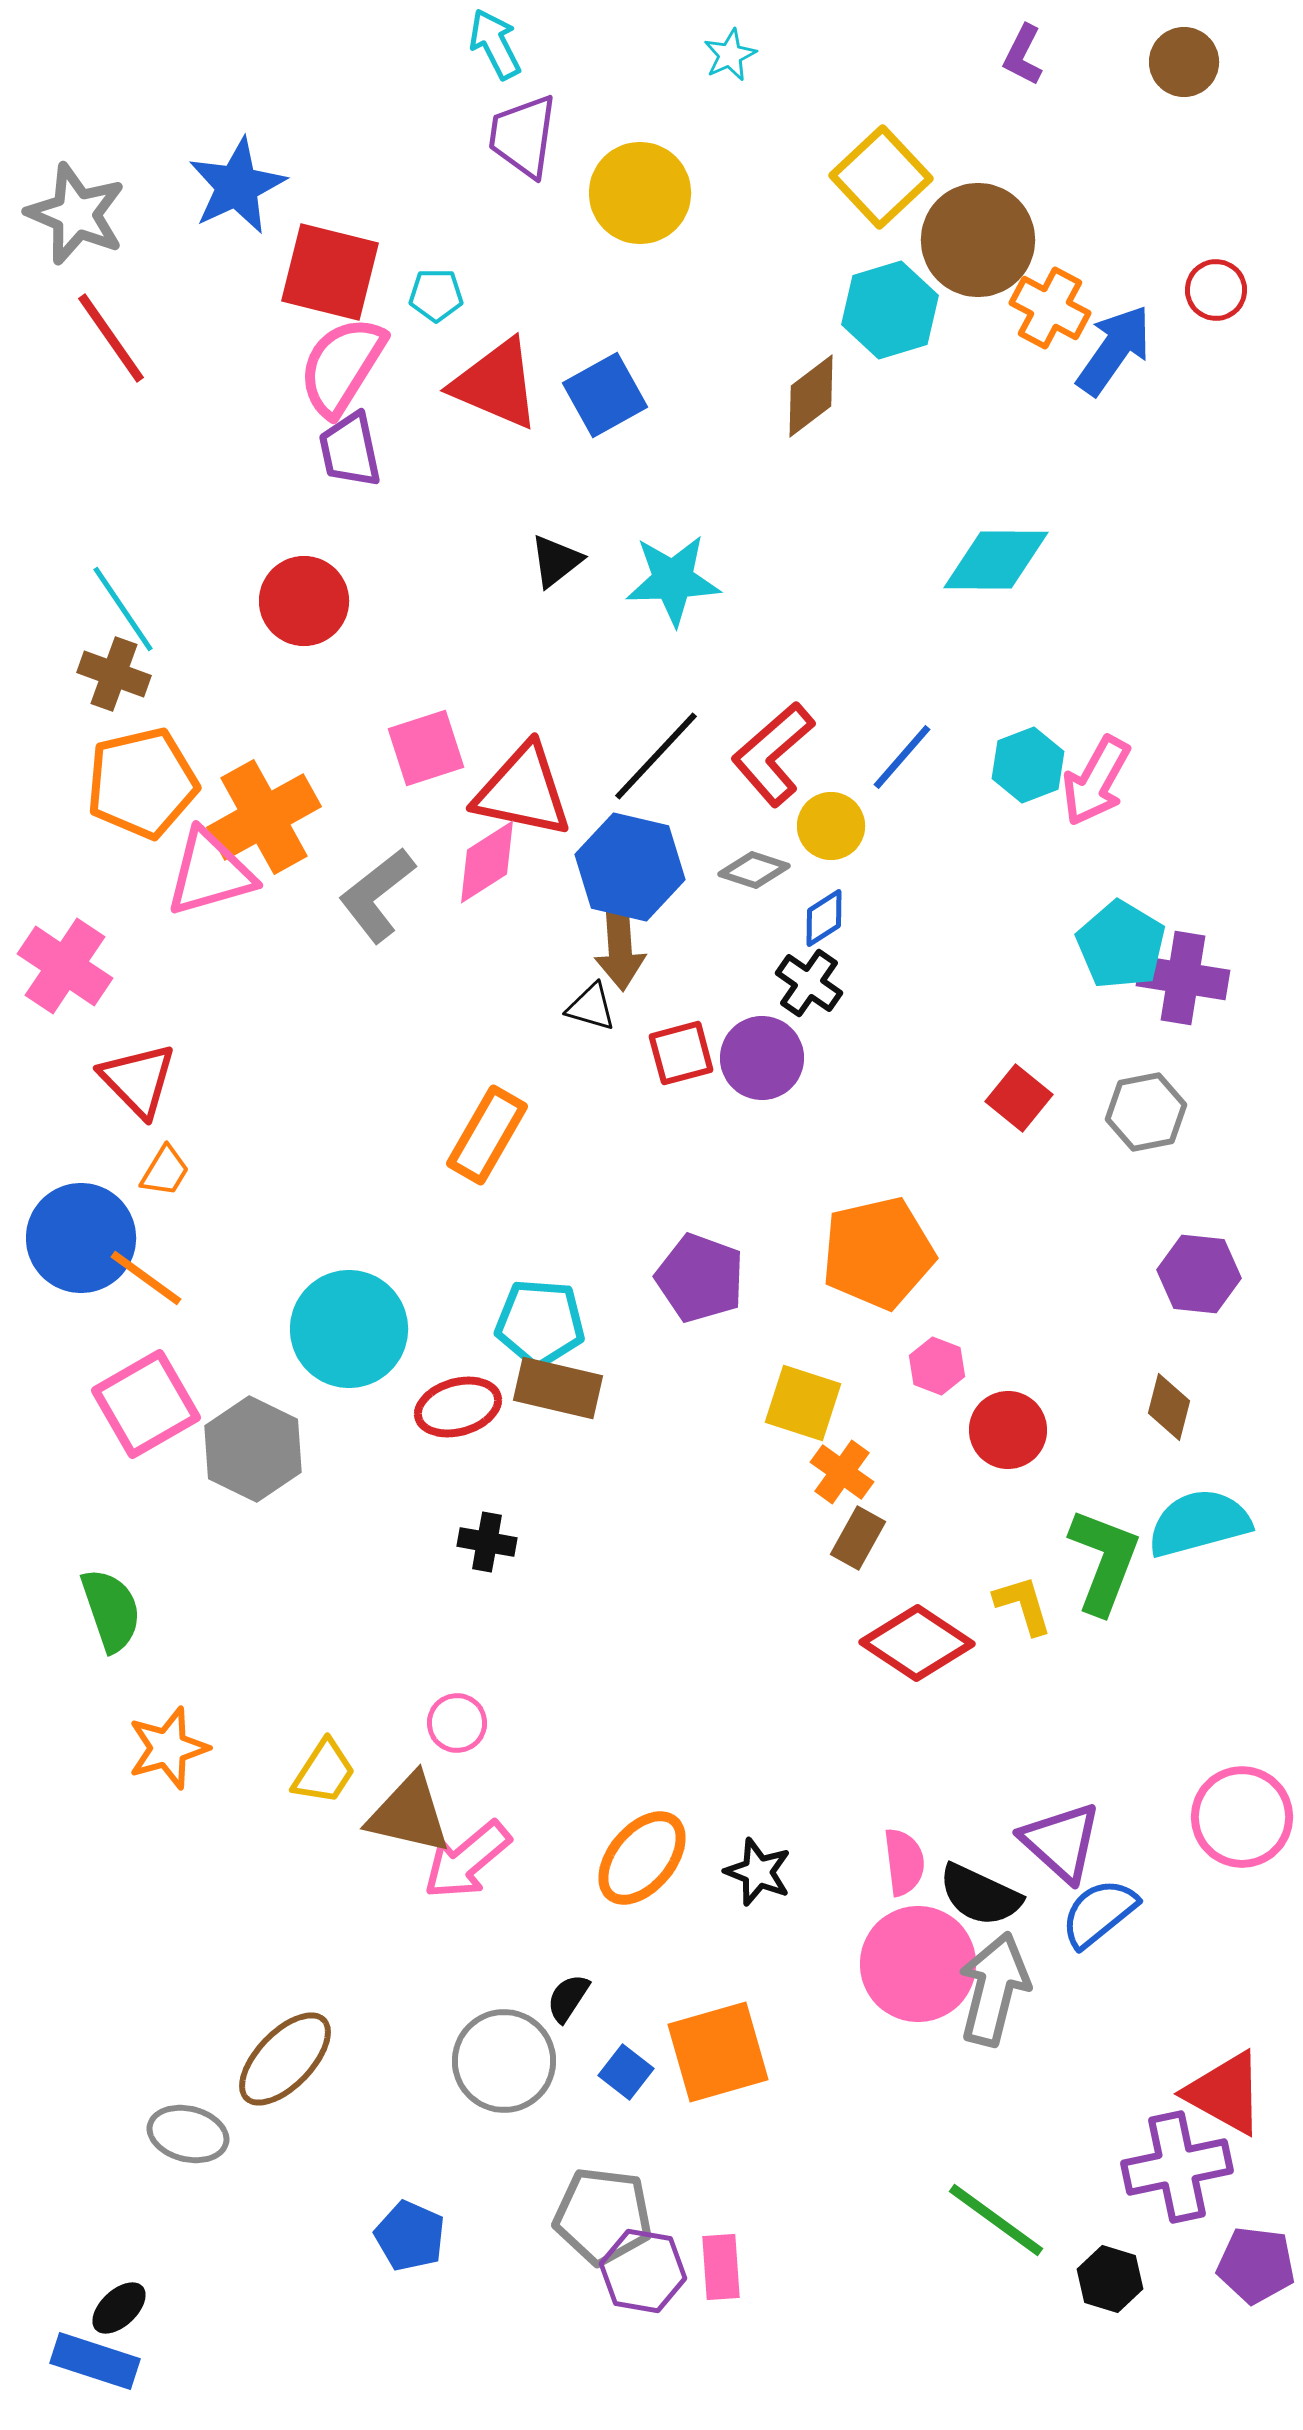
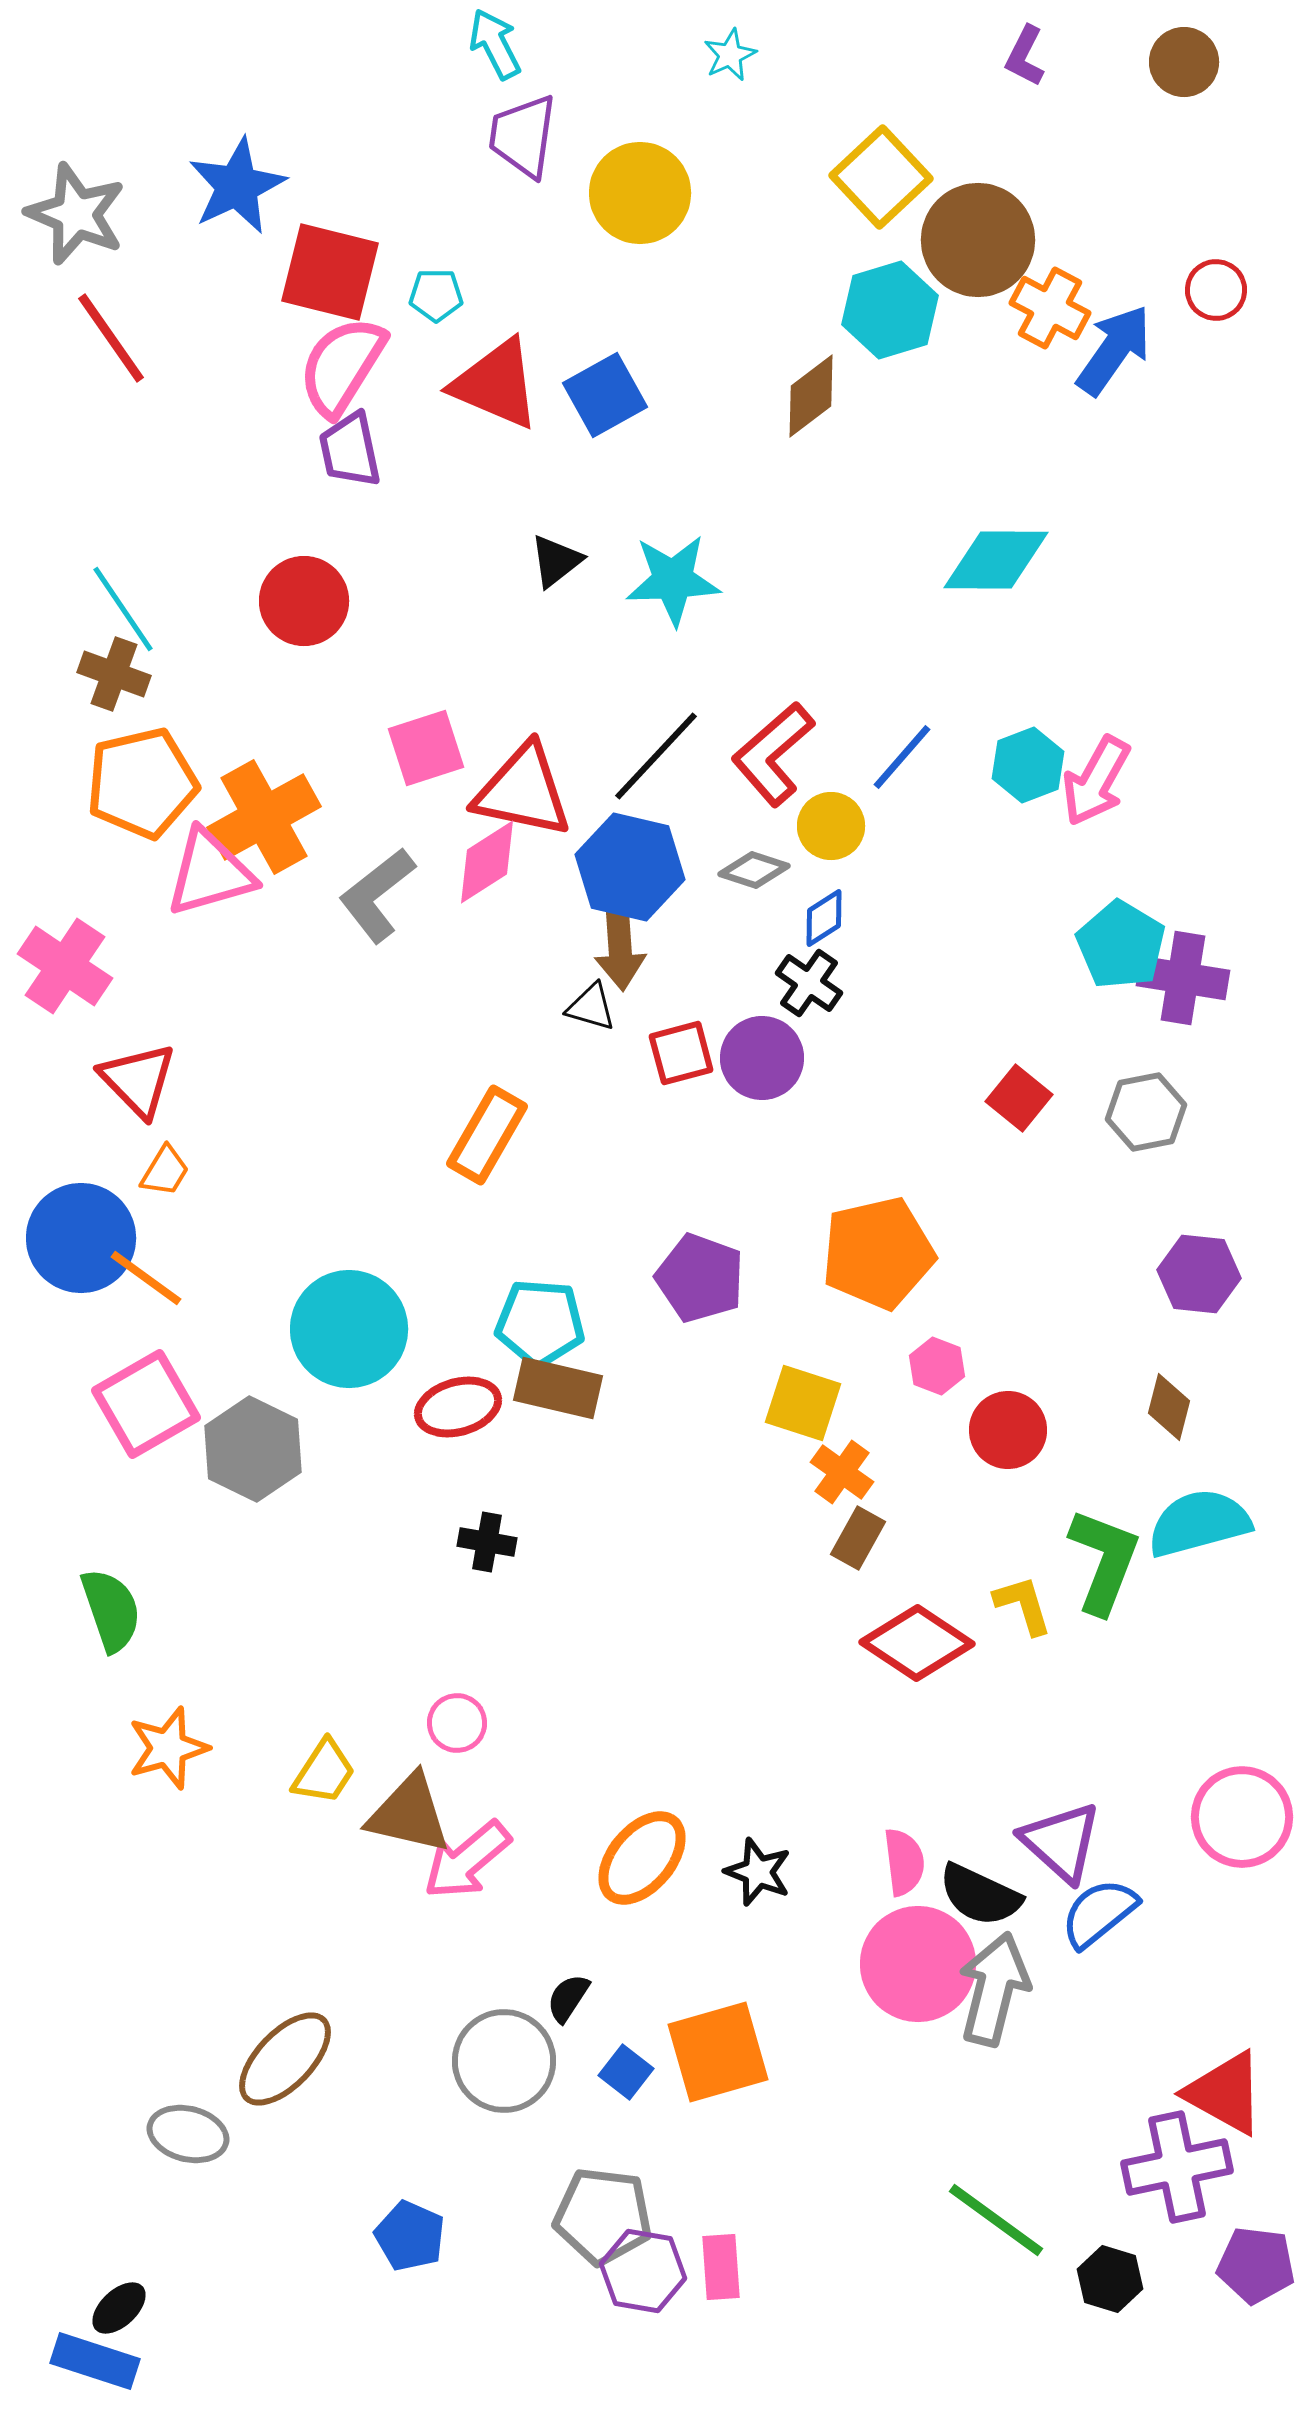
purple L-shape at (1023, 55): moved 2 px right, 1 px down
